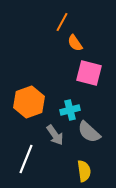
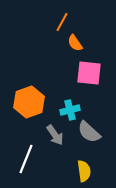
pink square: rotated 8 degrees counterclockwise
